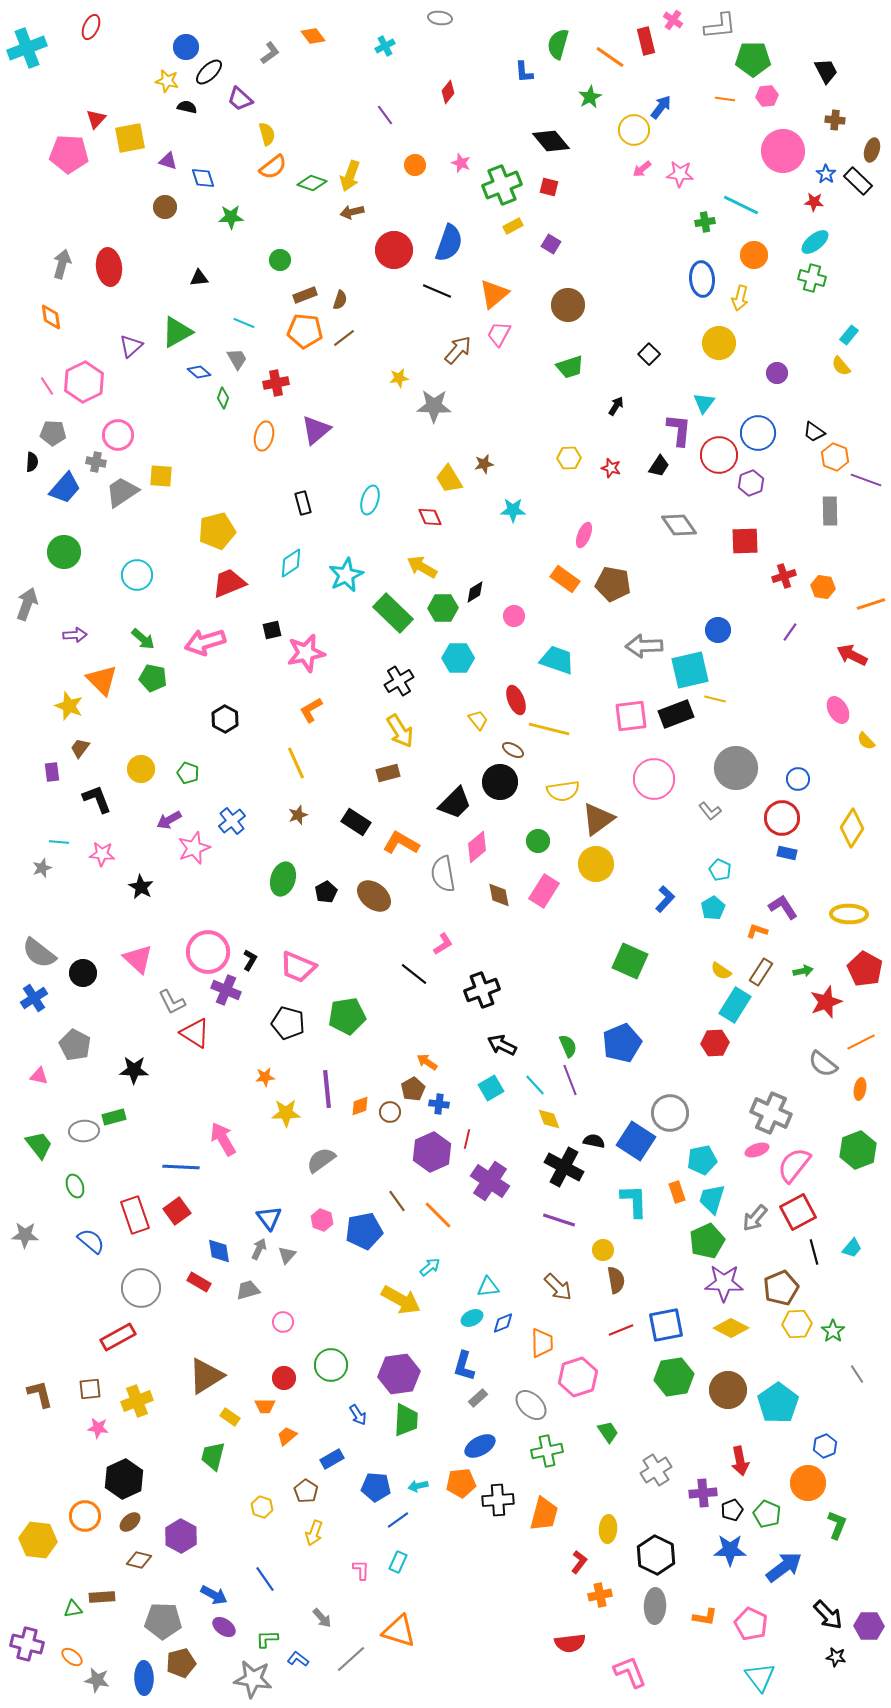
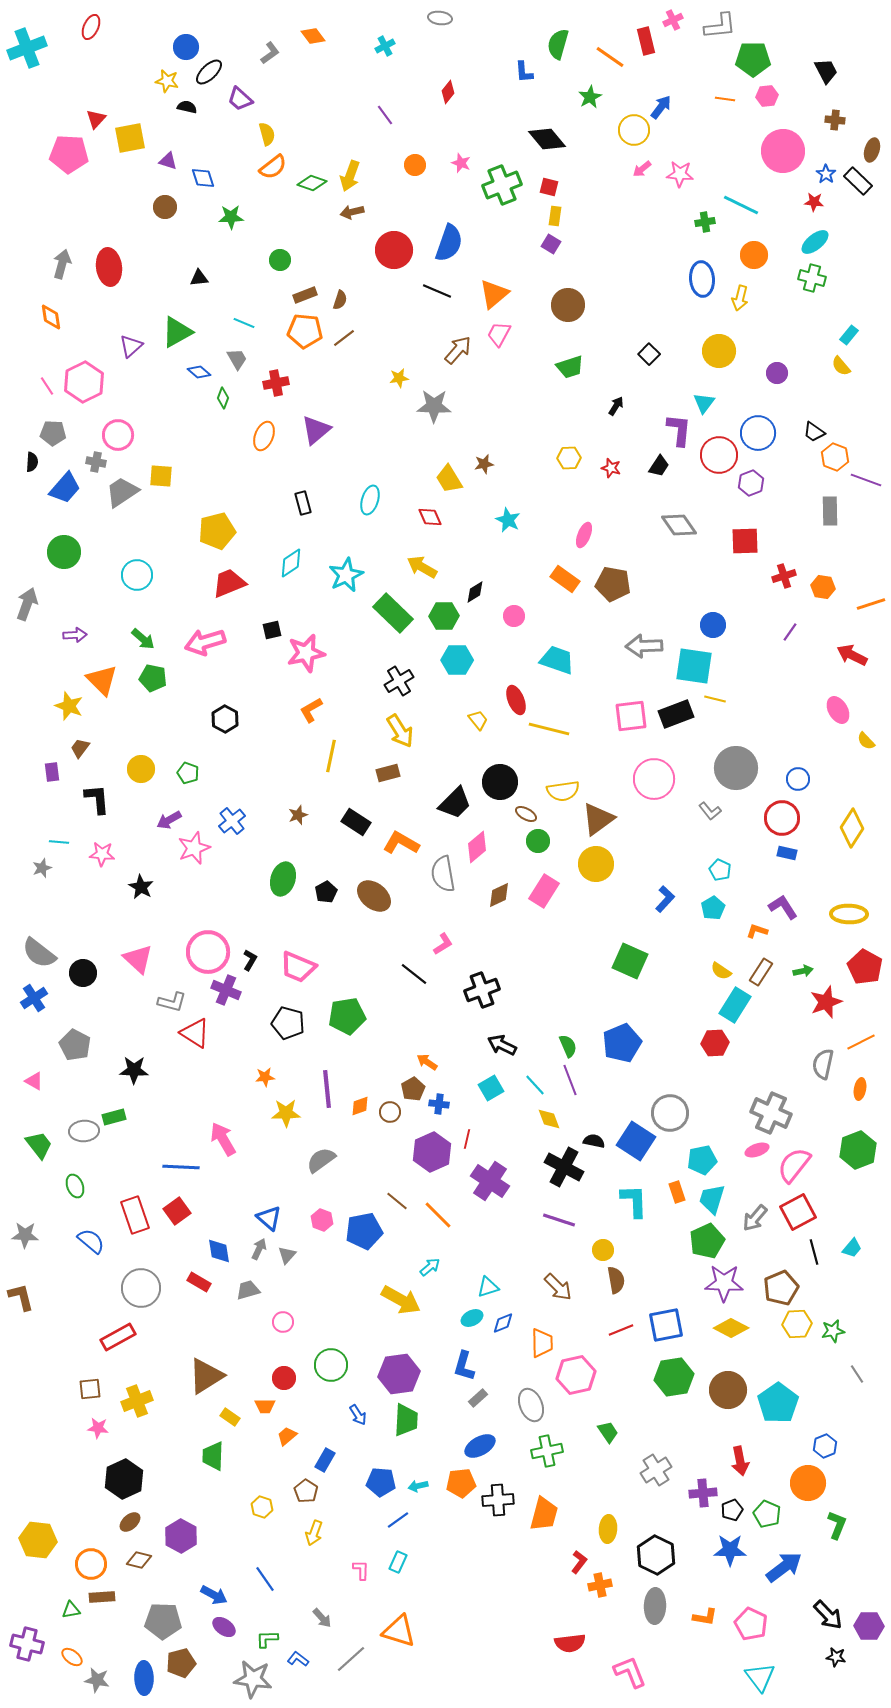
pink cross at (673, 20): rotated 30 degrees clockwise
black diamond at (551, 141): moved 4 px left, 2 px up
yellow rectangle at (513, 226): moved 42 px right, 10 px up; rotated 54 degrees counterclockwise
yellow circle at (719, 343): moved 8 px down
orange ellipse at (264, 436): rotated 8 degrees clockwise
cyan star at (513, 510): moved 5 px left, 10 px down; rotated 25 degrees clockwise
green hexagon at (443, 608): moved 1 px right, 8 px down
blue circle at (718, 630): moved 5 px left, 5 px up
cyan hexagon at (458, 658): moved 1 px left, 2 px down
cyan square at (690, 670): moved 4 px right, 4 px up; rotated 21 degrees clockwise
brown ellipse at (513, 750): moved 13 px right, 64 px down
yellow line at (296, 763): moved 35 px right, 7 px up; rotated 36 degrees clockwise
black L-shape at (97, 799): rotated 16 degrees clockwise
brown diamond at (499, 895): rotated 76 degrees clockwise
red pentagon at (865, 969): moved 2 px up
gray L-shape at (172, 1002): rotated 48 degrees counterclockwise
gray semicircle at (823, 1064): rotated 64 degrees clockwise
pink triangle at (39, 1076): moved 5 px left, 5 px down; rotated 18 degrees clockwise
brown line at (397, 1201): rotated 15 degrees counterclockwise
blue triangle at (269, 1218): rotated 12 degrees counterclockwise
cyan triangle at (488, 1287): rotated 10 degrees counterclockwise
green star at (833, 1331): rotated 25 degrees clockwise
pink hexagon at (578, 1377): moved 2 px left, 2 px up; rotated 6 degrees clockwise
brown L-shape at (40, 1394): moved 19 px left, 97 px up
gray ellipse at (531, 1405): rotated 24 degrees clockwise
green trapezoid at (213, 1456): rotated 12 degrees counterclockwise
blue rectangle at (332, 1459): moved 7 px left, 1 px down; rotated 30 degrees counterclockwise
blue pentagon at (376, 1487): moved 5 px right, 5 px up
orange circle at (85, 1516): moved 6 px right, 48 px down
orange cross at (600, 1595): moved 10 px up
green triangle at (73, 1609): moved 2 px left, 1 px down
